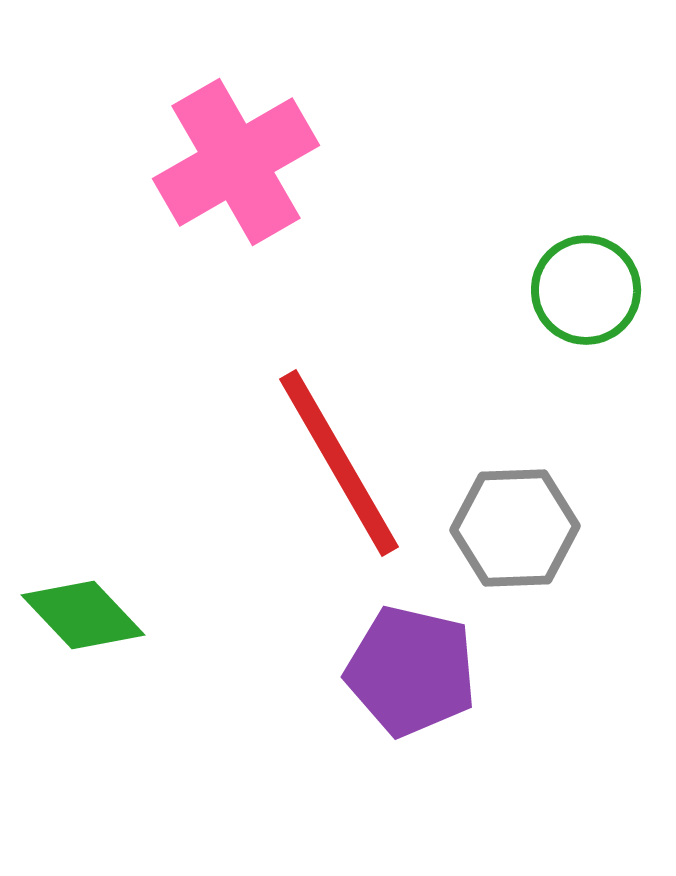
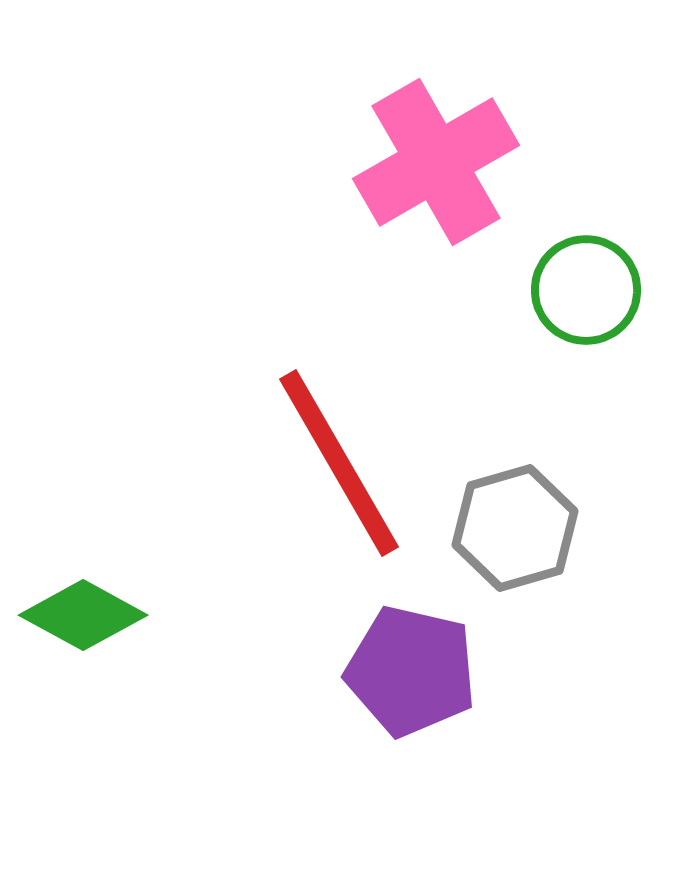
pink cross: moved 200 px right
gray hexagon: rotated 14 degrees counterclockwise
green diamond: rotated 18 degrees counterclockwise
